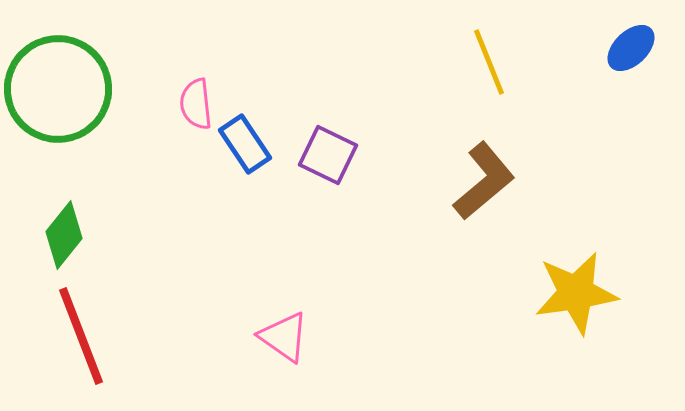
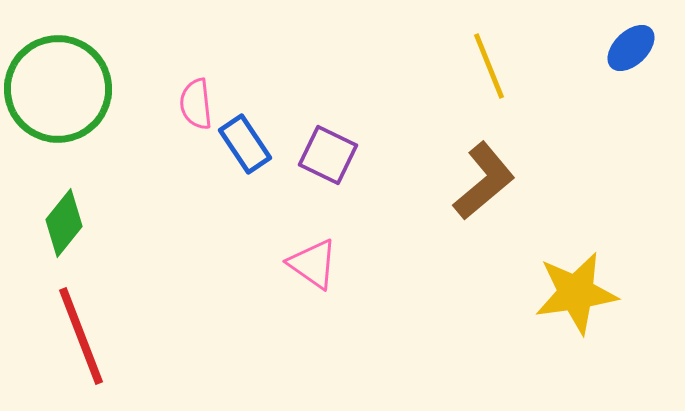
yellow line: moved 4 px down
green diamond: moved 12 px up
pink triangle: moved 29 px right, 73 px up
